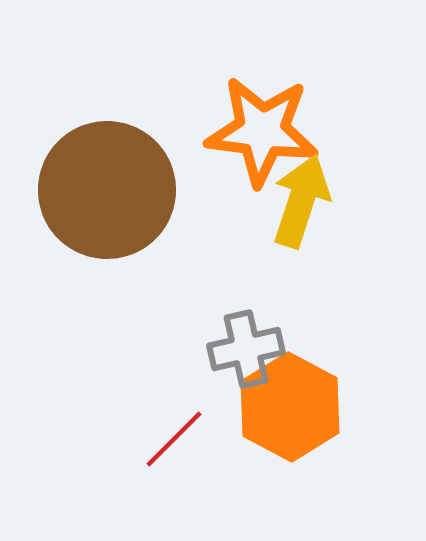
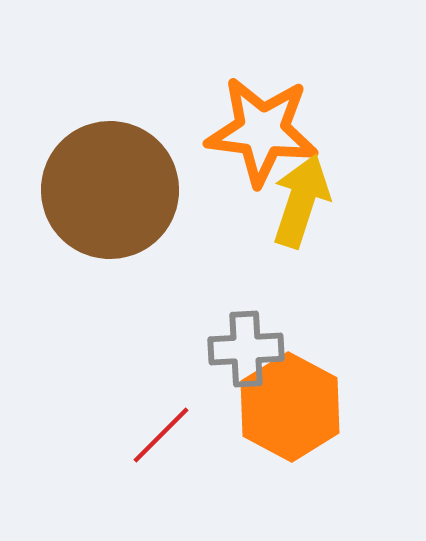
brown circle: moved 3 px right
gray cross: rotated 10 degrees clockwise
red line: moved 13 px left, 4 px up
